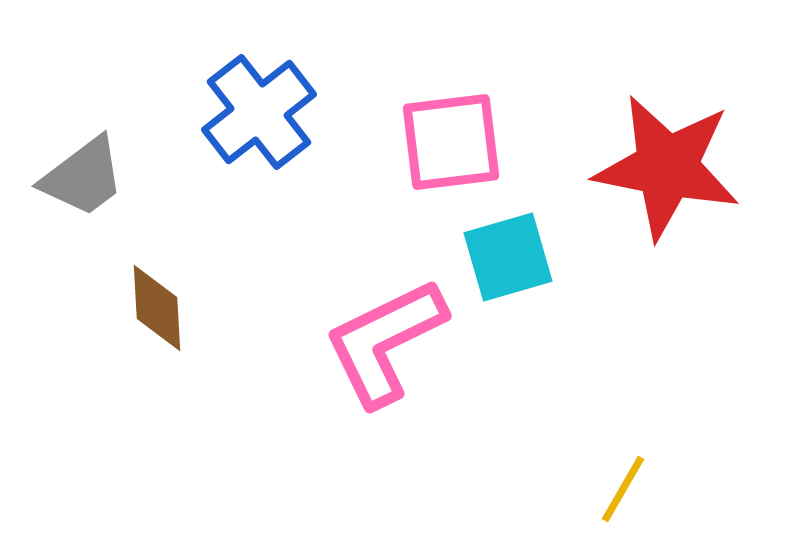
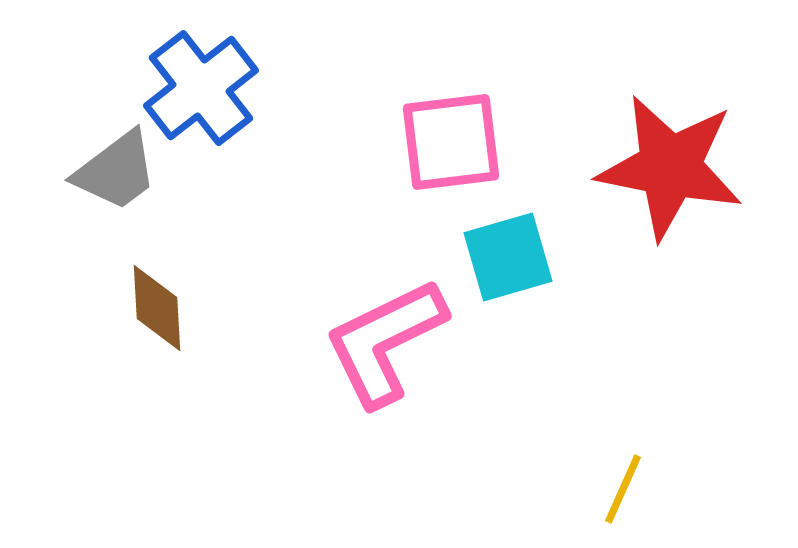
blue cross: moved 58 px left, 24 px up
red star: moved 3 px right
gray trapezoid: moved 33 px right, 6 px up
yellow line: rotated 6 degrees counterclockwise
